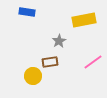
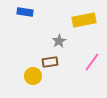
blue rectangle: moved 2 px left
pink line: moved 1 px left; rotated 18 degrees counterclockwise
